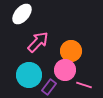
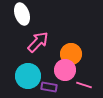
white ellipse: rotated 60 degrees counterclockwise
orange circle: moved 3 px down
cyan circle: moved 1 px left, 1 px down
purple rectangle: rotated 63 degrees clockwise
